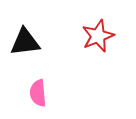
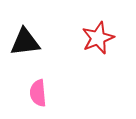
red star: moved 2 px down
